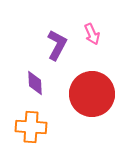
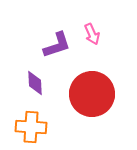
purple L-shape: rotated 44 degrees clockwise
